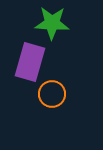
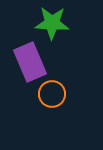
purple rectangle: rotated 39 degrees counterclockwise
